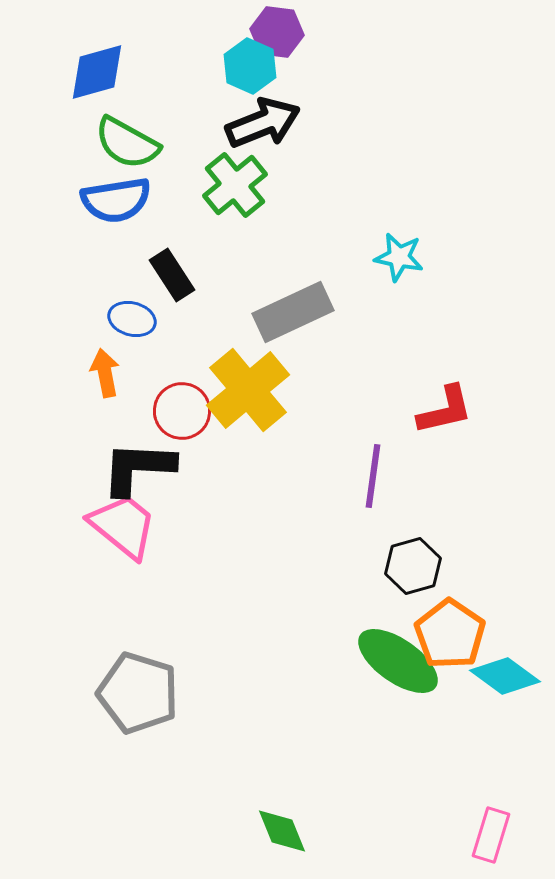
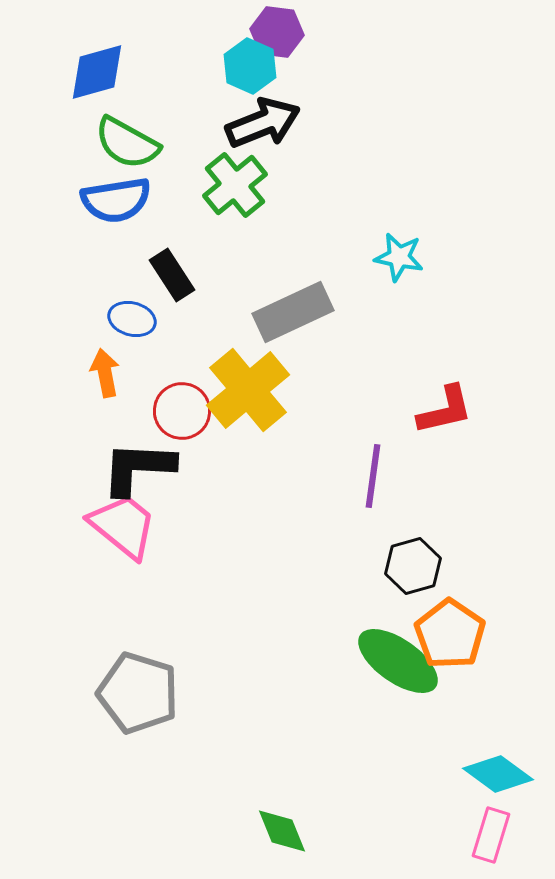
cyan diamond: moved 7 px left, 98 px down
